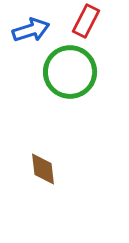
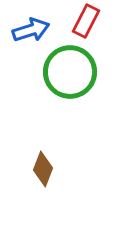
brown diamond: rotated 28 degrees clockwise
